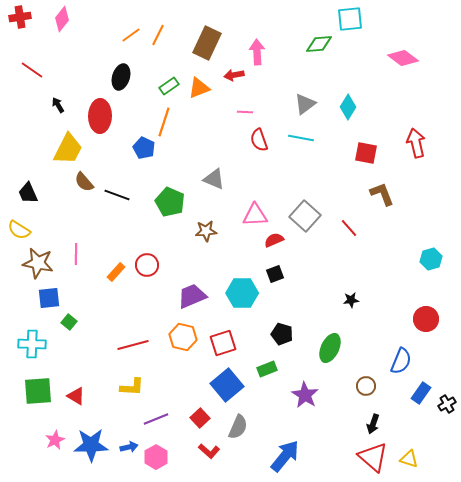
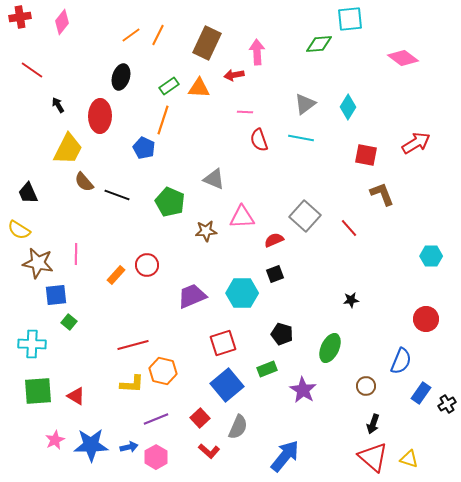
pink diamond at (62, 19): moved 3 px down
orange triangle at (199, 88): rotated 25 degrees clockwise
orange line at (164, 122): moved 1 px left, 2 px up
red arrow at (416, 143): rotated 72 degrees clockwise
red square at (366, 153): moved 2 px down
pink triangle at (255, 215): moved 13 px left, 2 px down
cyan hexagon at (431, 259): moved 3 px up; rotated 15 degrees clockwise
orange rectangle at (116, 272): moved 3 px down
blue square at (49, 298): moved 7 px right, 3 px up
orange hexagon at (183, 337): moved 20 px left, 34 px down
yellow L-shape at (132, 387): moved 3 px up
purple star at (305, 395): moved 2 px left, 5 px up
